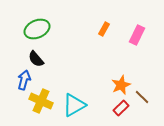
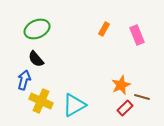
pink rectangle: rotated 48 degrees counterclockwise
brown line: rotated 28 degrees counterclockwise
red rectangle: moved 4 px right
